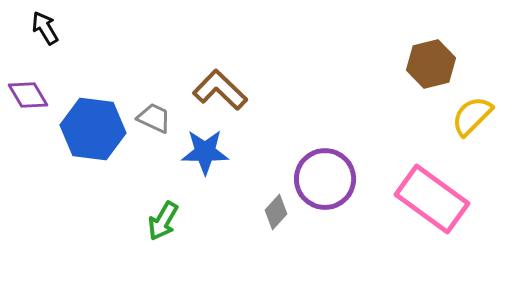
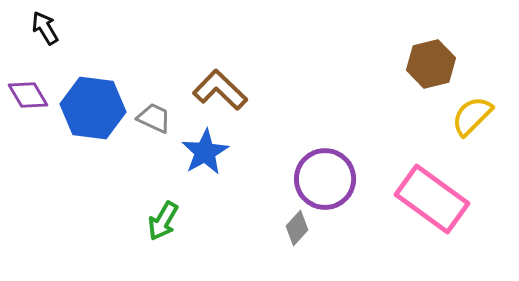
blue hexagon: moved 21 px up
blue star: rotated 30 degrees counterclockwise
gray diamond: moved 21 px right, 16 px down
